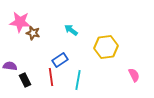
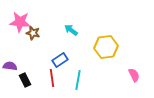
red line: moved 1 px right, 1 px down
